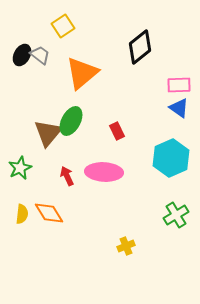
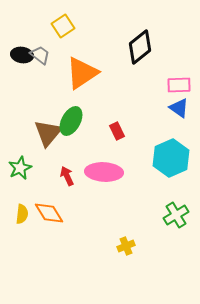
black ellipse: rotated 70 degrees clockwise
orange triangle: rotated 6 degrees clockwise
